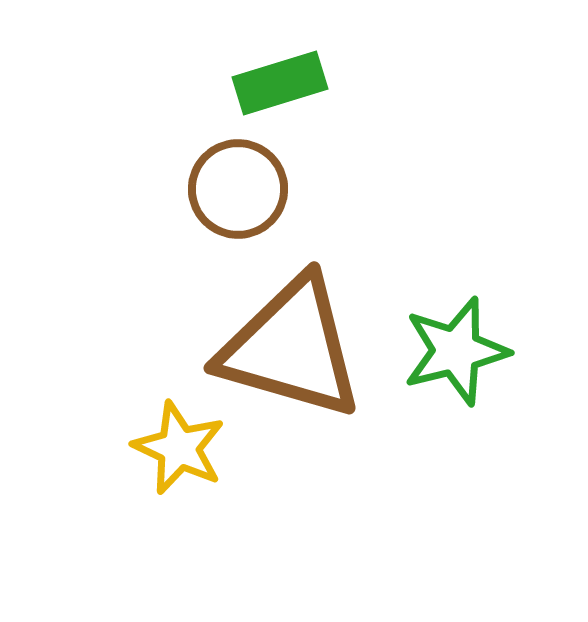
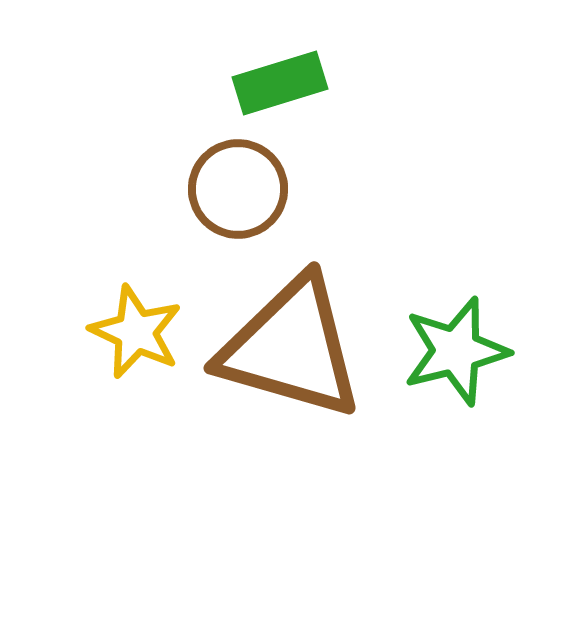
yellow star: moved 43 px left, 116 px up
